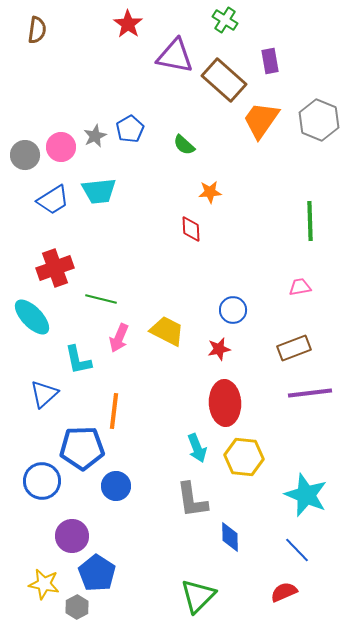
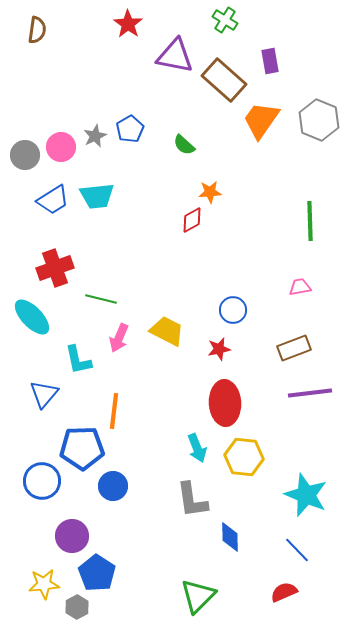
cyan trapezoid at (99, 191): moved 2 px left, 5 px down
red diamond at (191, 229): moved 1 px right, 9 px up; rotated 64 degrees clockwise
blue triangle at (44, 394): rotated 8 degrees counterclockwise
blue circle at (116, 486): moved 3 px left
yellow star at (44, 584): rotated 16 degrees counterclockwise
